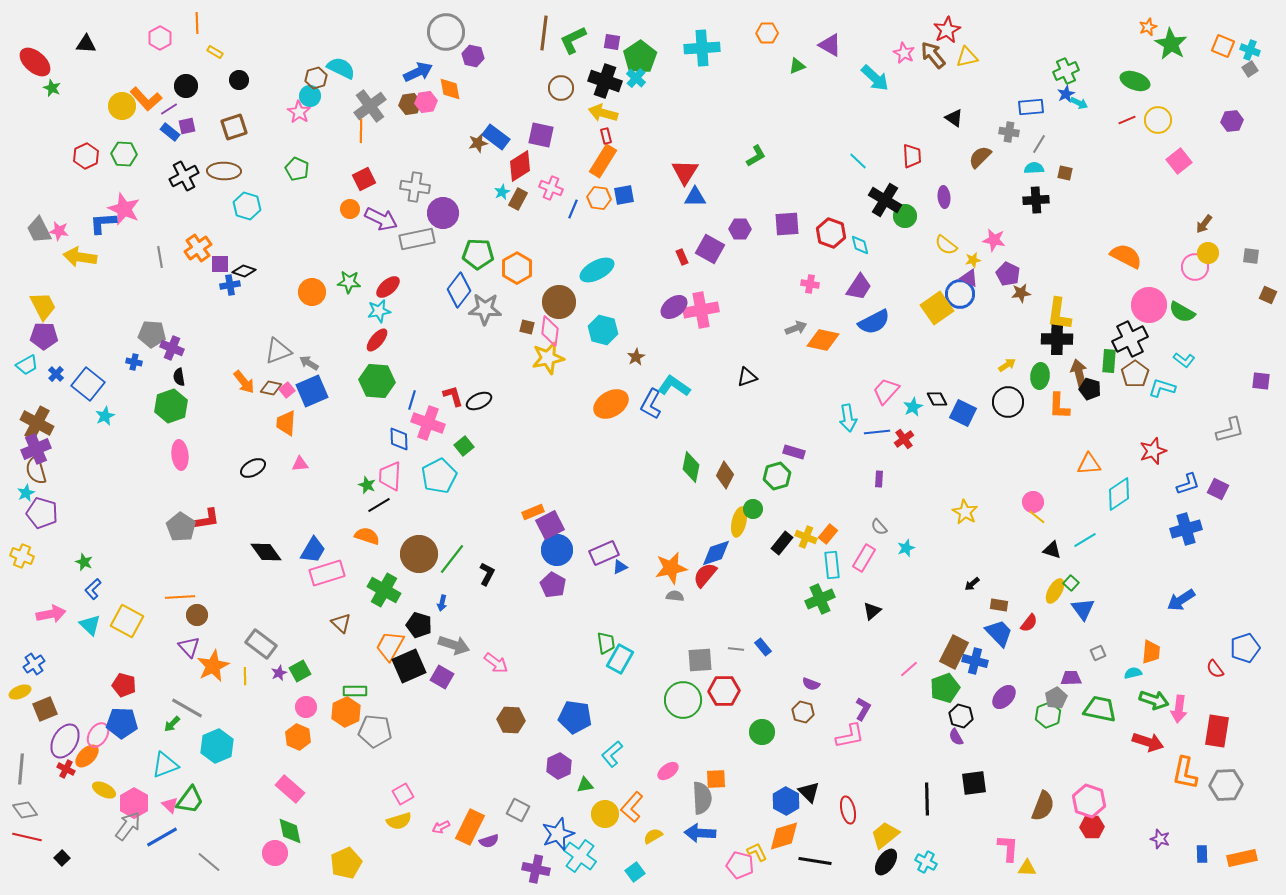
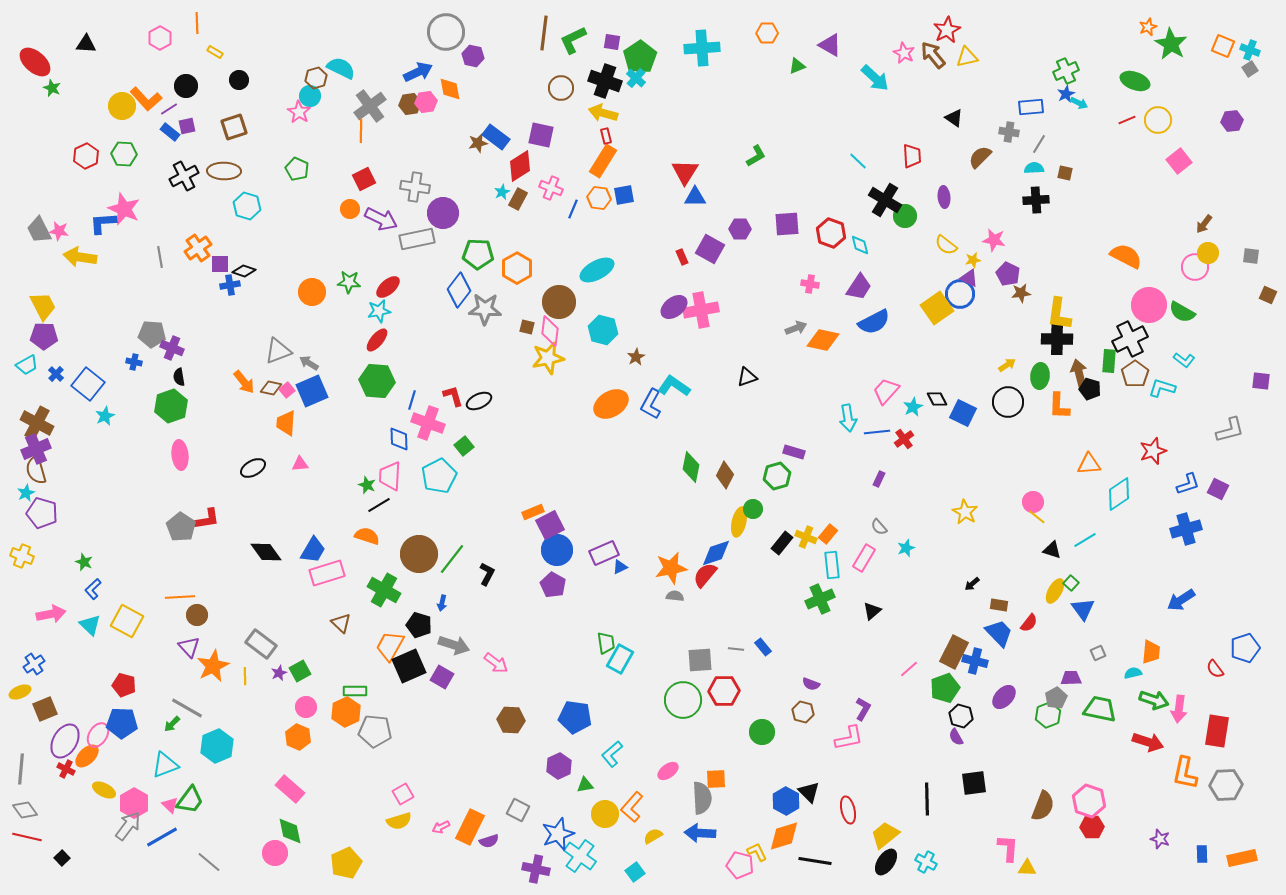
purple rectangle at (879, 479): rotated 21 degrees clockwise
pink L-shape at (850, 736): moved 1 px left, 2 px down
